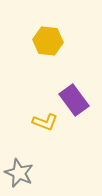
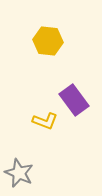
yellow L-shape: moved 1 px up
